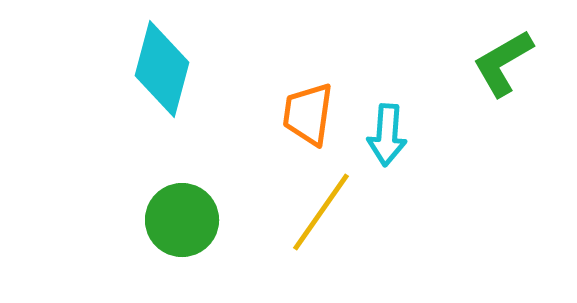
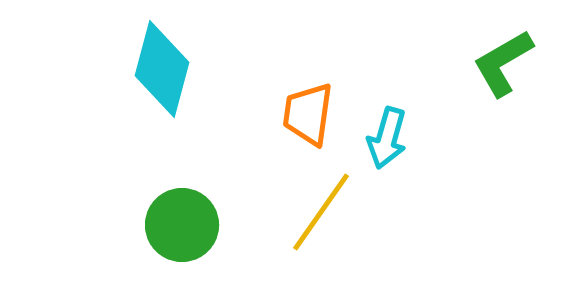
cyan arrow: moved 3 px down; rotated 12 degrees clockwise
green circle: moved 5 px down
